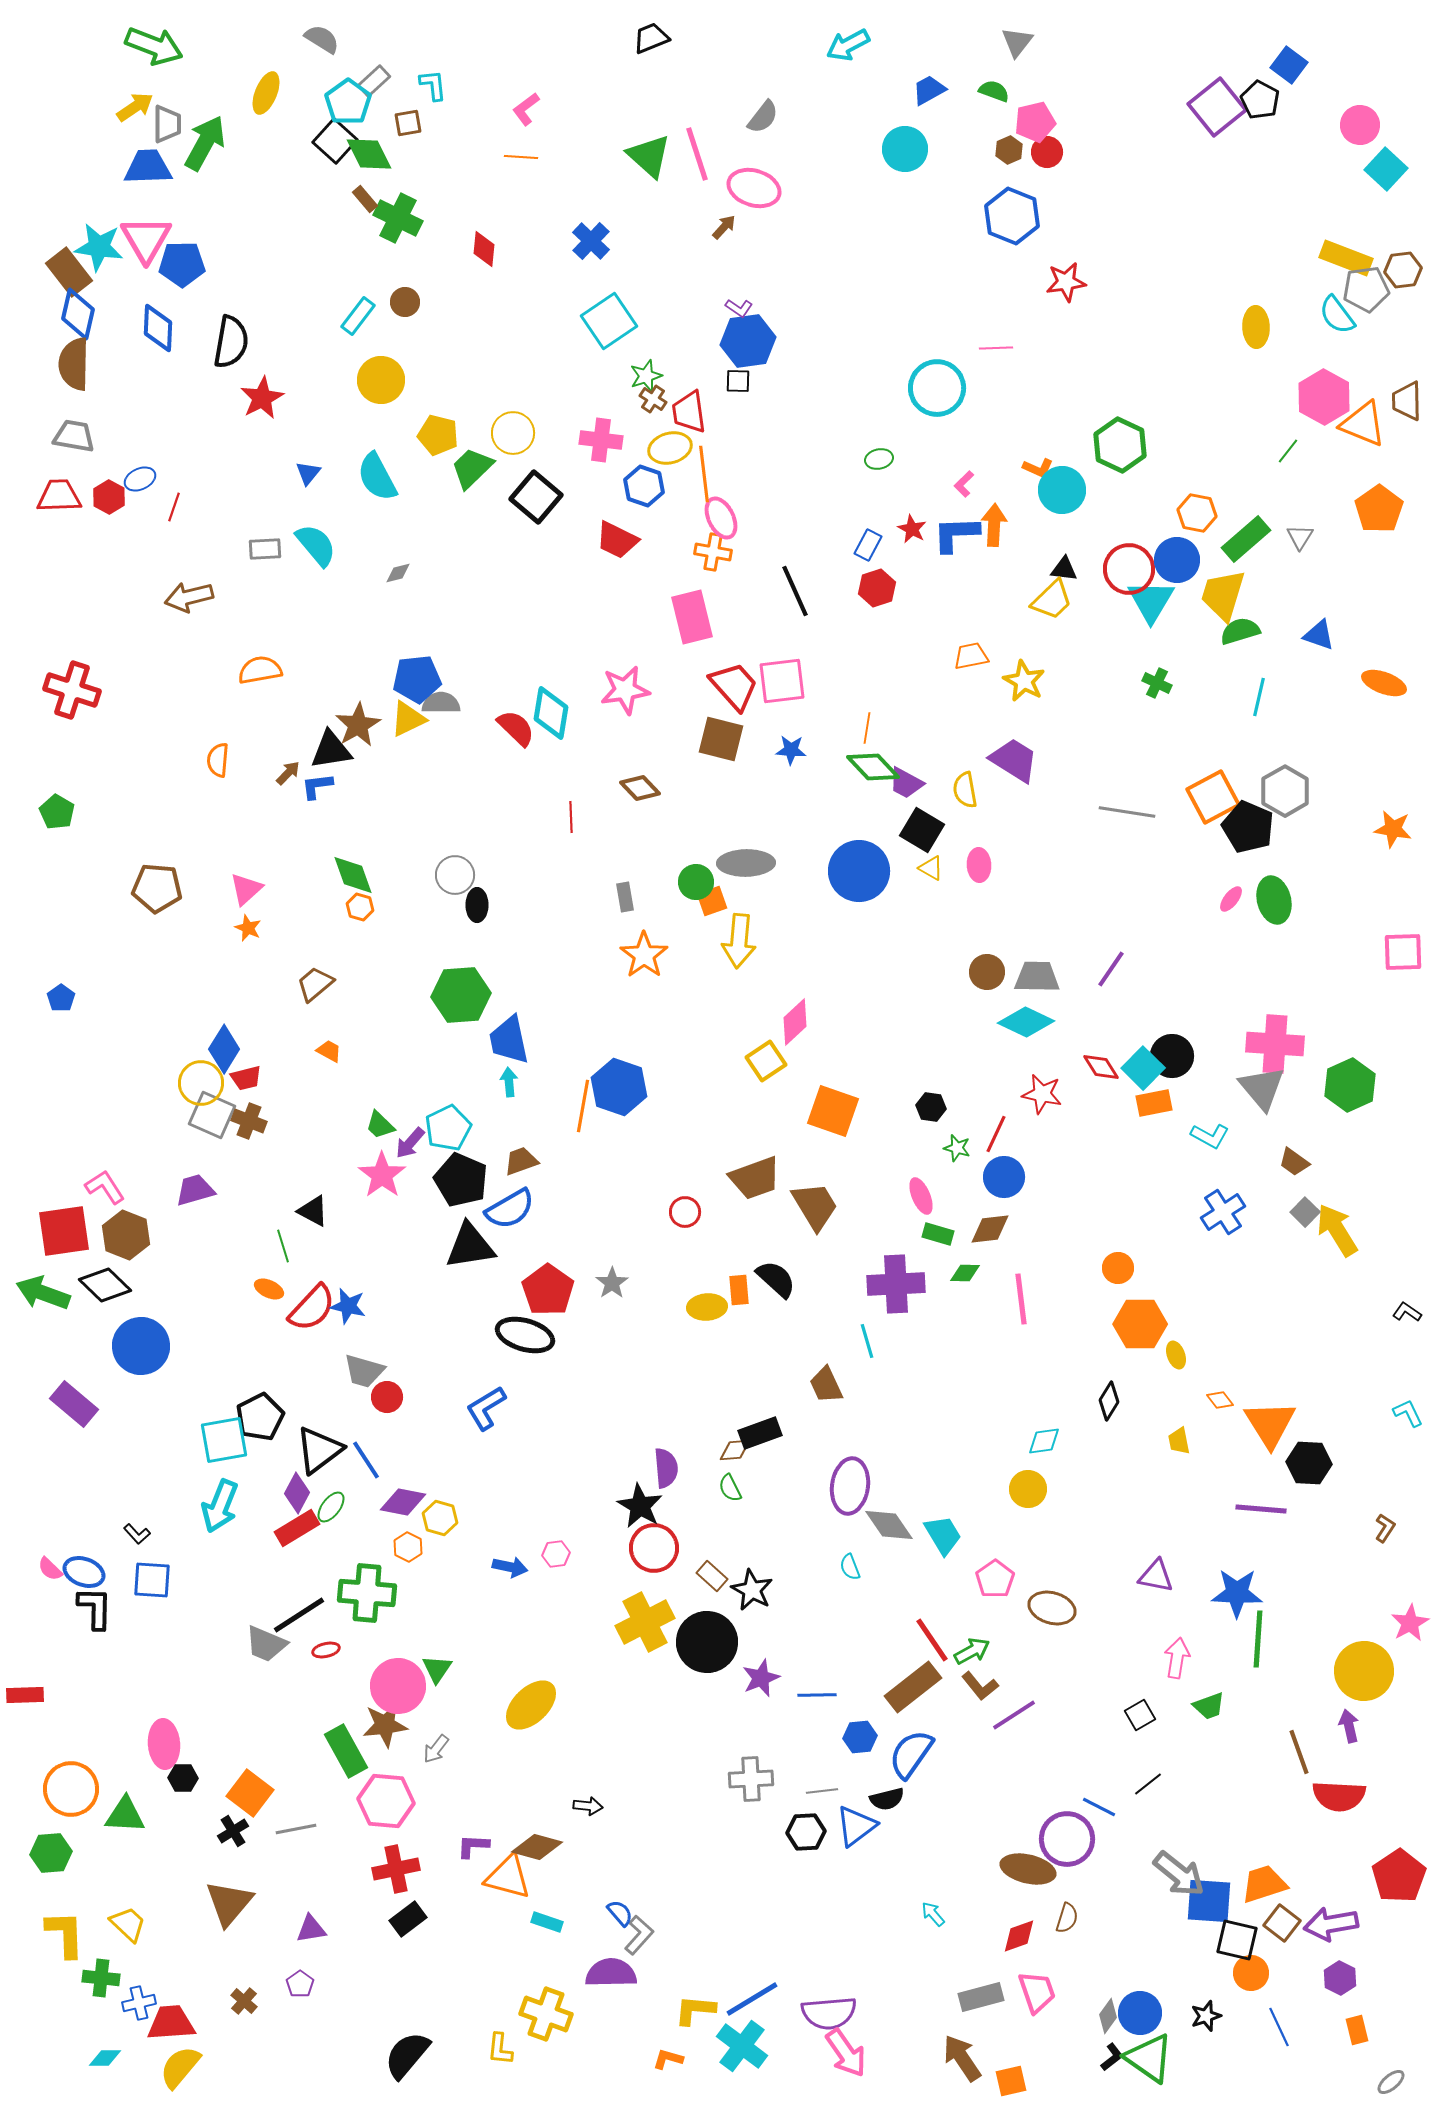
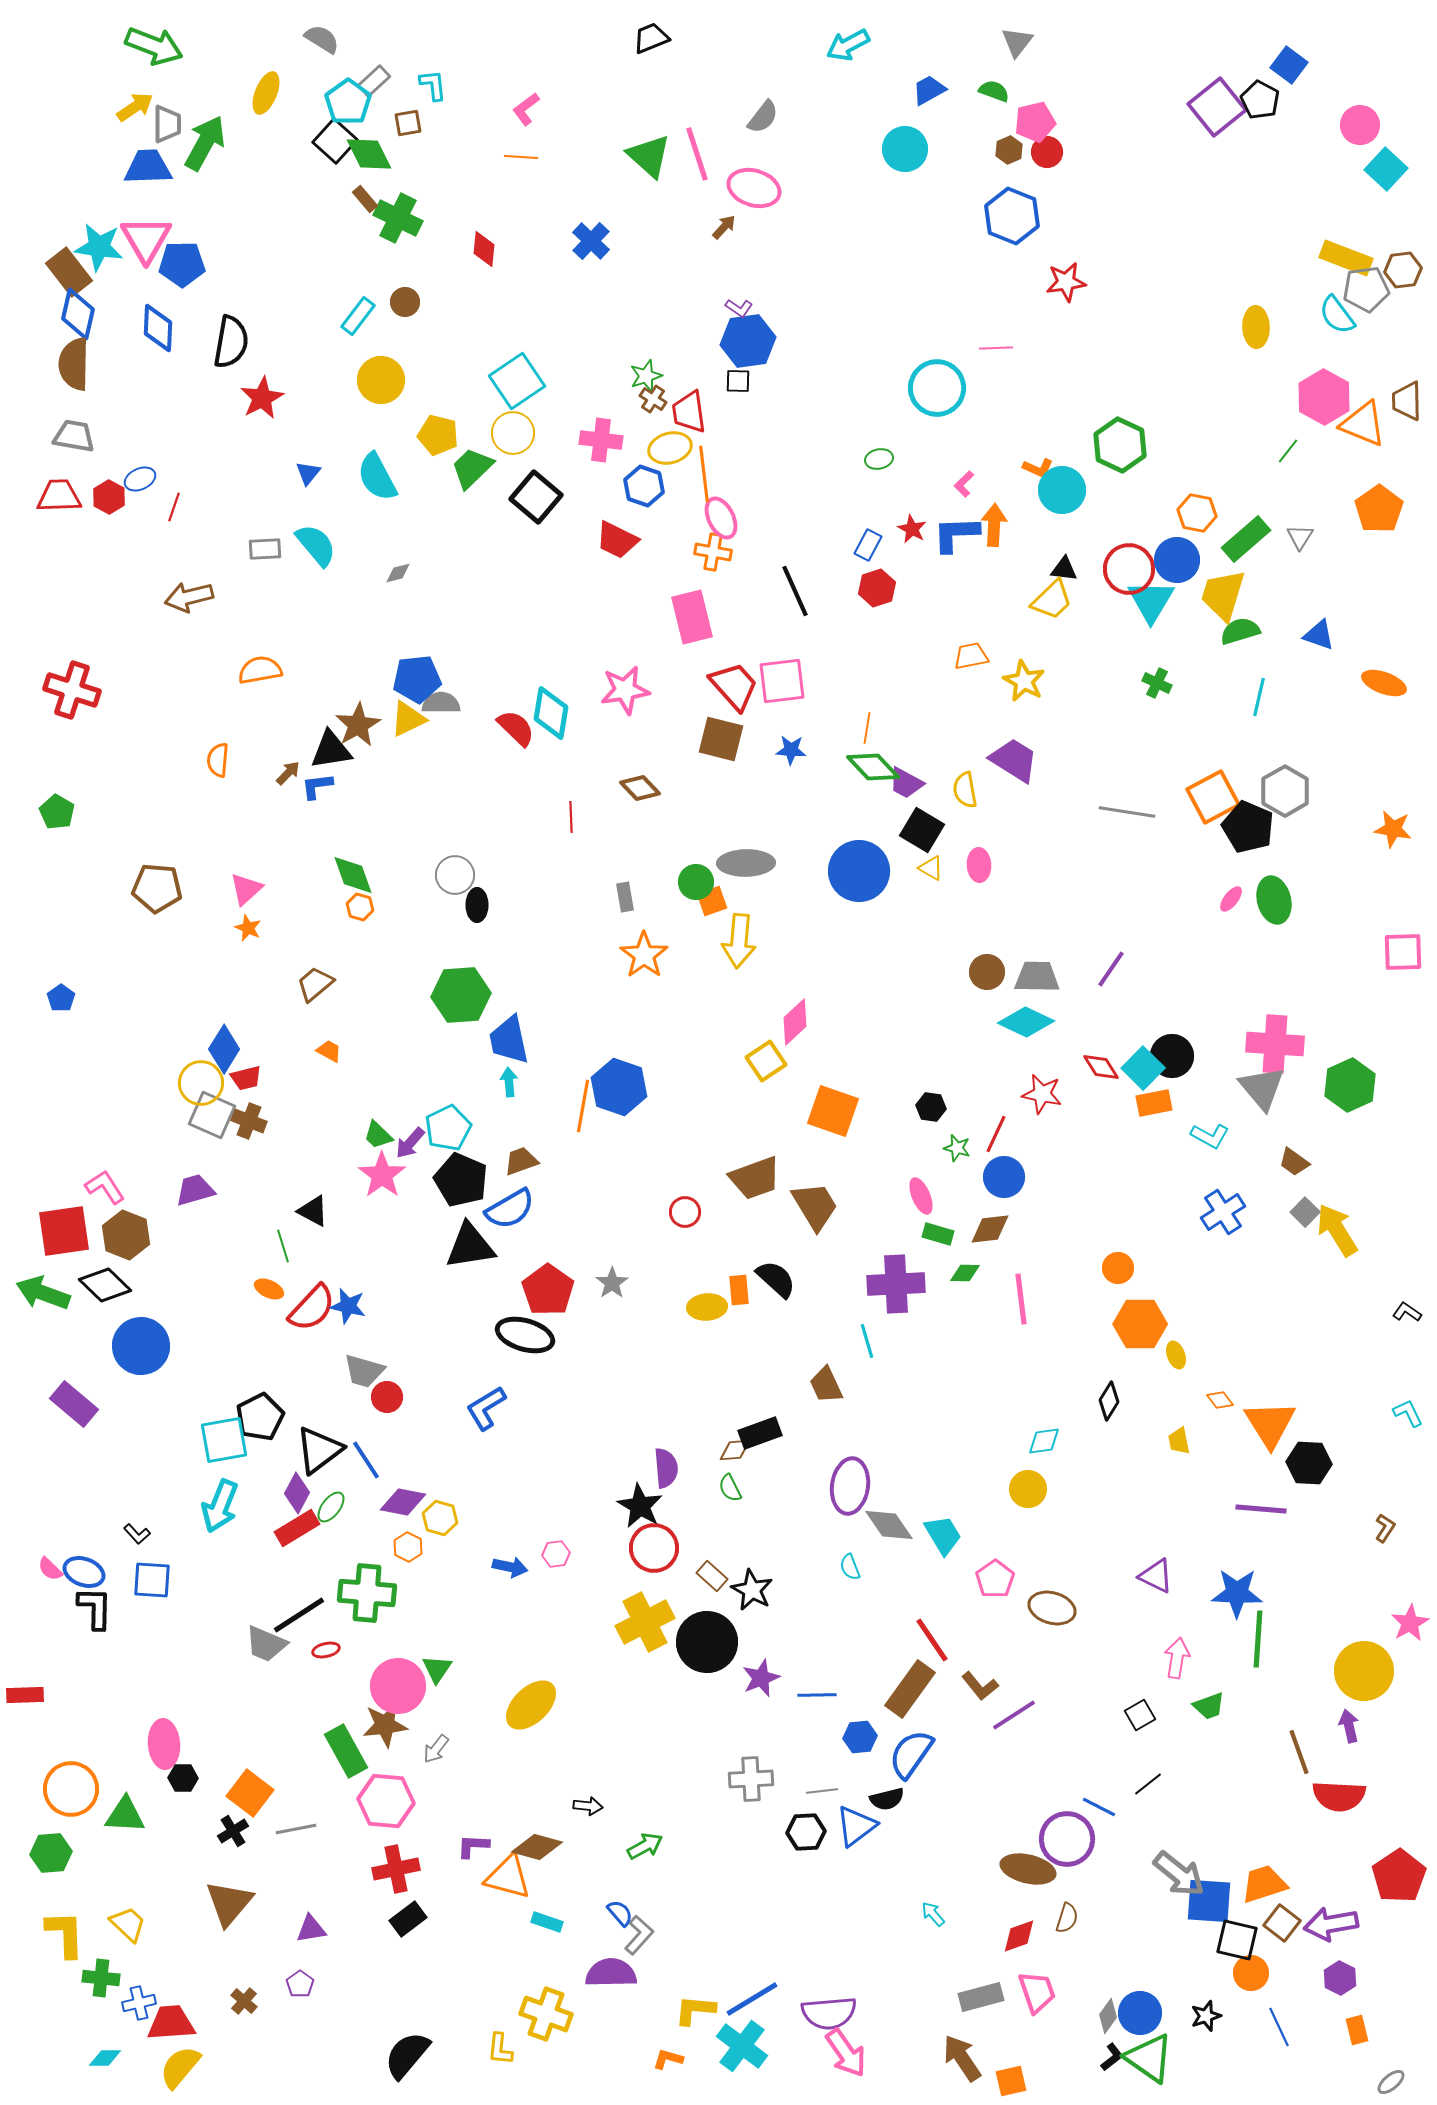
cyan square at (609, 321): moved 92 px left, 60 px down
green trapezoid at (380, 1125): moved 2 px left, 10 px down
purple triangle at (1156, 1576): rotated 15 degrees clockwise
green arrow at (972, 1651): moved 327 px left, 195 px down
brown rectangle at (913, 1687): moved 3 px left, 2 px down; rotated 16 degrees counterclockwise
